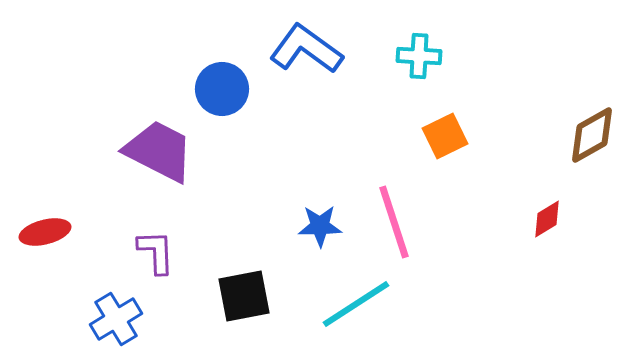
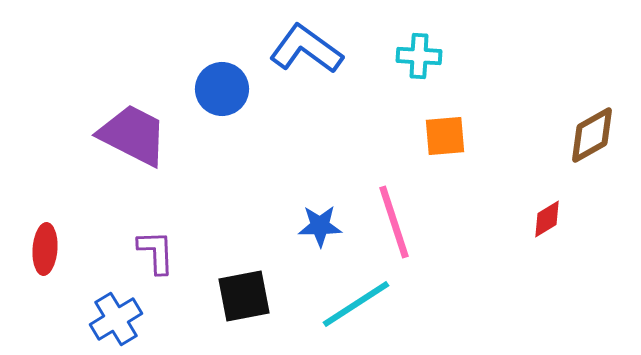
orange square: rotated 21 degrees clockwise
purple trapezoid: moved 26 px left, 16 px up
red ellipse: moved 17 px down; rotated 72 degrees counterclockwise
